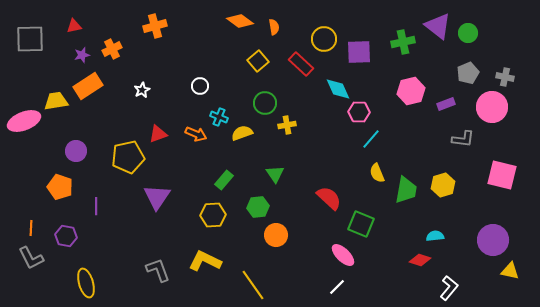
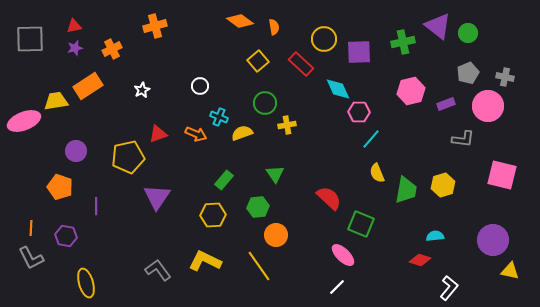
purple star at (82, 55): moved 7 px left, 7 px up
pink circle at (492, 107): moved 4 px left, 1 px up
gray L-shape at (158, 270): rotated 16 degrees counterclockwise
yellow line at (253, 285): moved 6 px right, 19 px up
